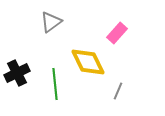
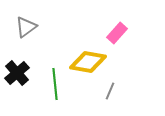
gray triangle: moved 25 px left, 5 px down
yellow diamond: rotated 54 degrees counterclockwise
black cross: rotated 15 degrees counterclockwise
gray line: moved 8 px left
